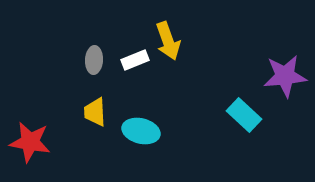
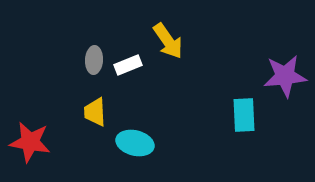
yellow arrow: rotated 15 degrees counterclockwise
white rectangle: moved 7 px left, 5 px down
cyan rectangle: rotated 44 degrees clockwise
cyan ellipse: moved 6 px left, 12 px down
